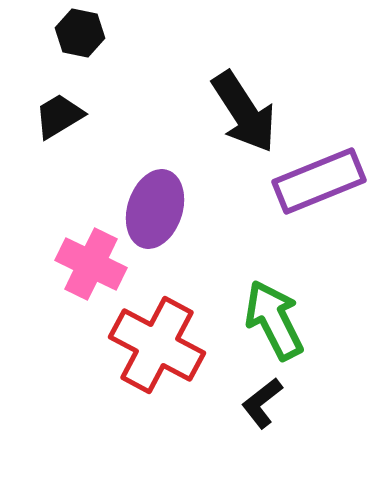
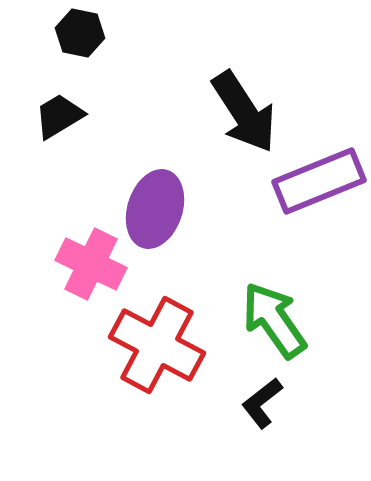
green arrow: rotated 8 degrees counterclockwise
